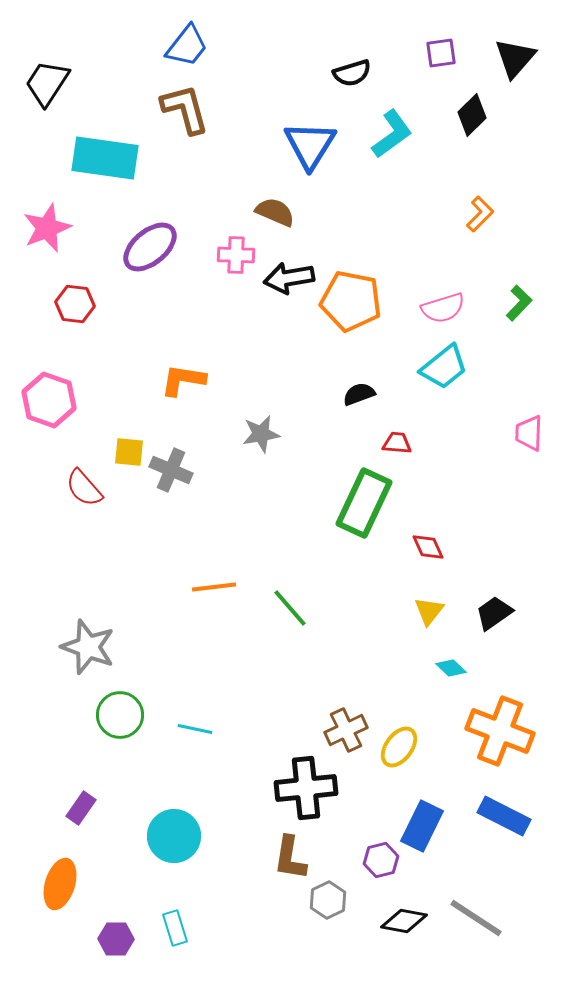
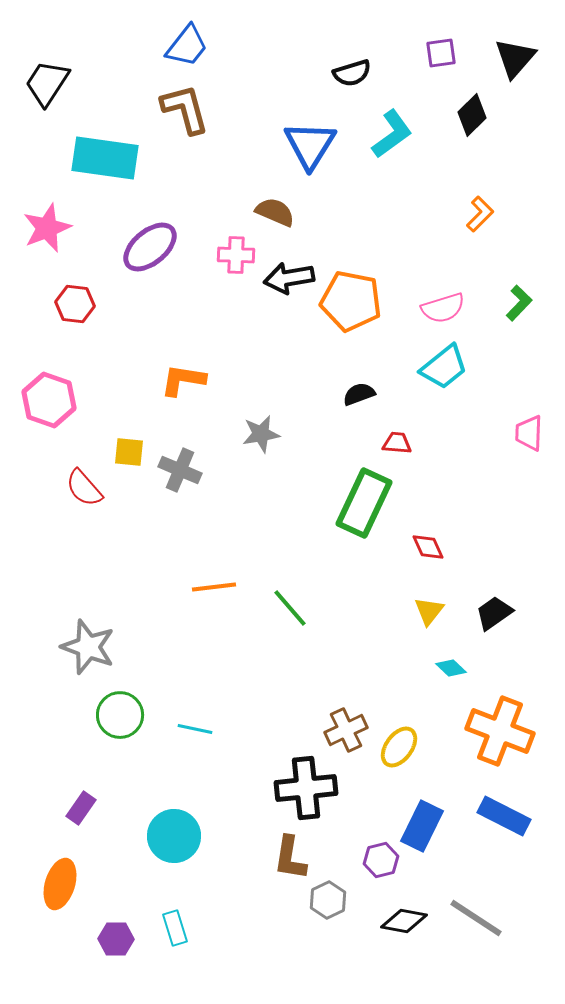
gray cross at (171, 470): moved 9 px right
